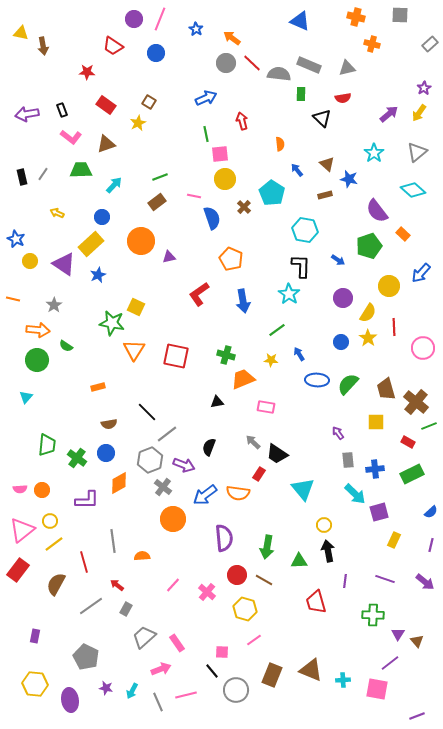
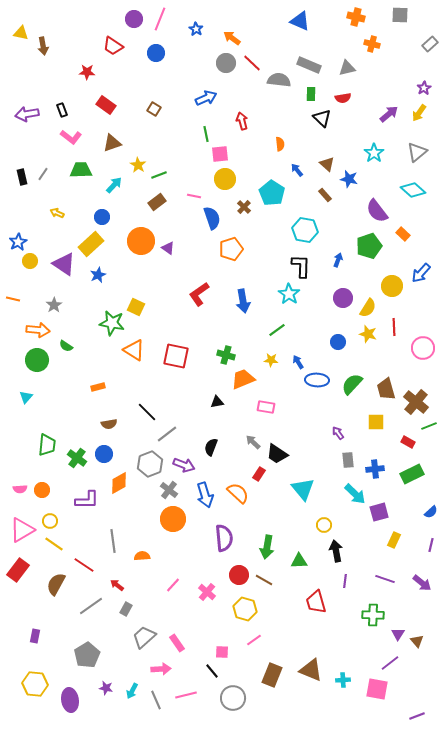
gray semicircle at (279, 74): moved 6 px down
green rectangle at (301, 94): moved 10 px right
brown square at (149, 102): moved 5 px right, 7 px down
yellow star at (138, 123): moved 42 px down; rotated 14 degrees counterclockwise
brown triangle at (106, 144): moved 6 px right, 1 px up
green line at (160, 177): moved 1 px left, 2 px up
brown rectangle at (325, 195): rotated 64 degrees clockwise
blue star at (16, 239): moved 2 px right, 3 px down; rotated 18 degrees clockwise
purple triangle at (169, 257): moved 1 px left, 9 px up; rotated 48 degrees clockwise
orange pentagon at (231, 259): moved 10 px up; rotated 30 degrees clockwise
blue arrow at (338, 260): rotated 104 degrees counterclockwise
yellow circle at (389, 286): moved 3 px right
yellow semicircle at (368, 313): moved 5 px up
yellow star at (368, 338): moved 4 px up; rotated 18 degrees counterclockwise
blue circle at (341, 342): moved 3 px left
orange triangle at (134, 350): rotated 30 degrees counterclockwise
blue arrow at (299, 354): moved 1 px left, 8 px down
green semicircle at (348, 384): moved 4 px right
black semicircle at (209, 447): moved 2 px right
blue circle at (106, 453): moved 2 px left, 1 px down
gray hexagon at (150, 460): moved 4 px down
gray cross at (163, 487): moved 6 px right, 3 px down
orange semicircle at (238, 493): rotated 145 degrees counterclockwise
blue arrow at (205, 495): rotated 70 degrees counterclockwise
pink triangle at (22, 530): rotated 8 degrees clockwise
yellow line at (54, 544): rotated 72 degrees clockwise
black arrow at (328, 551): moved 8 px right
red line at (84, 562): moved 3 px down; rotated 40 degrees counterclockwise
red circle at (237, 575): moved 2 px right
purple arrow at (425, 582): moved 3 px left, 1 px down
gray pentagon at (86, 657): moved 1 px right, 2 px up; rotated 15 degrees clockwise
pink arrow at (161, 669): rotated 18 degrees clockwise
gray circle at (236, 690): moved 3 px left, 8 px down
gray line at (158, 702): moved 2 px left, 2 px up
